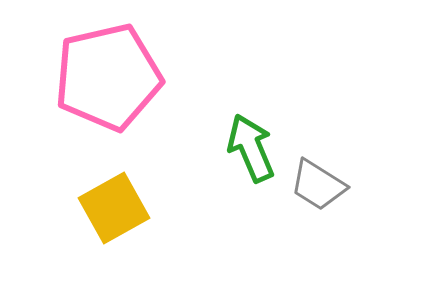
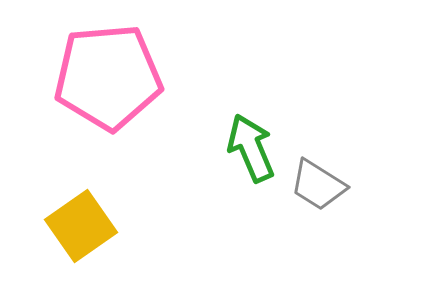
pink pentagon: rotated 8 degrees clockwise
yellow square: moved 33 px left, 18 px down; rotated 6 degrees counterclockwise
